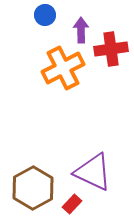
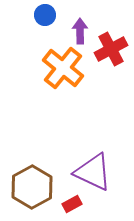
purple arrow: moved 1 px left, 1 px down
red cross: rotated 20 degrees counterclockwise
orange cross: rotated 24 degrees counterclockwise
brown hexagon: moved 1 px left, 1 px up
red rectangle: rotated 18 degrees clockwise
